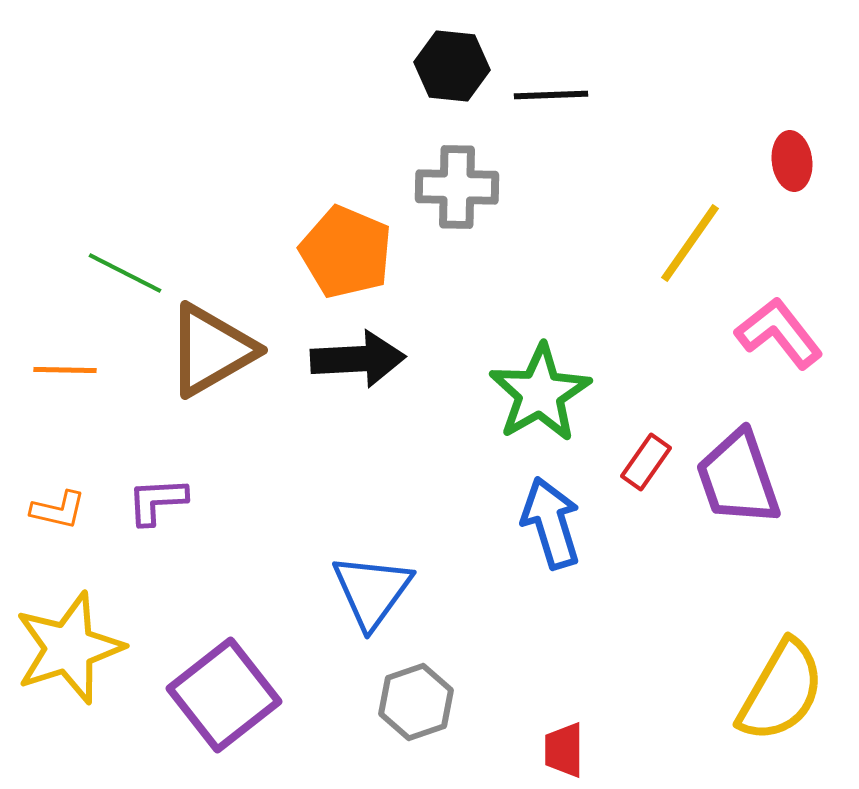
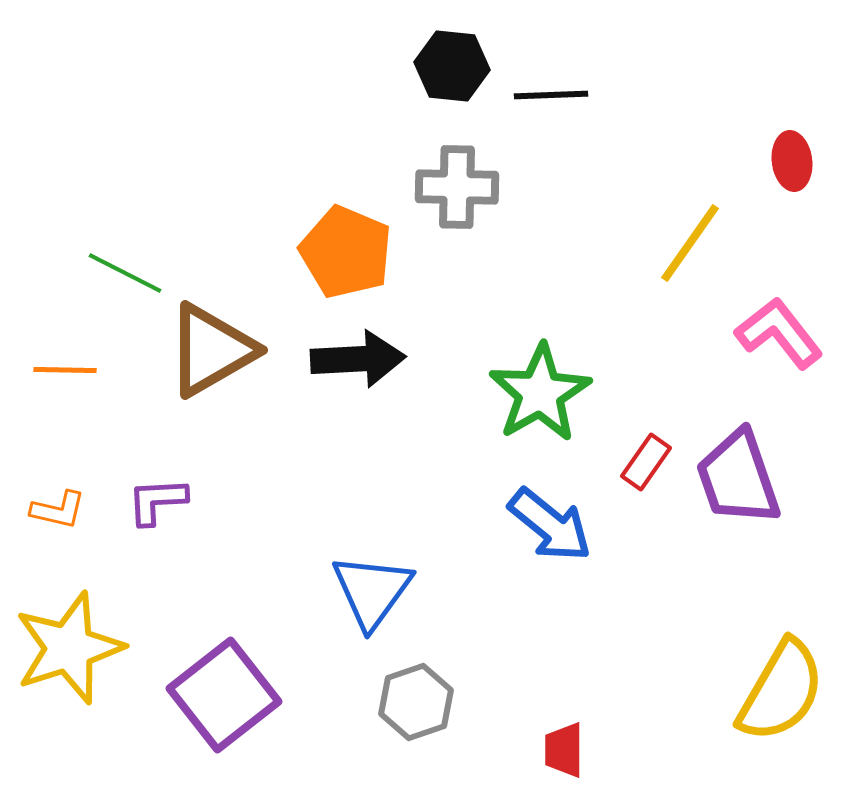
blue arrow: moved 1 px left, 2 px down; rotated 146 degrees clockwise
